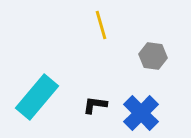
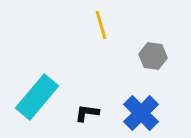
black L-shape: moved 8 px left, 8 px down
